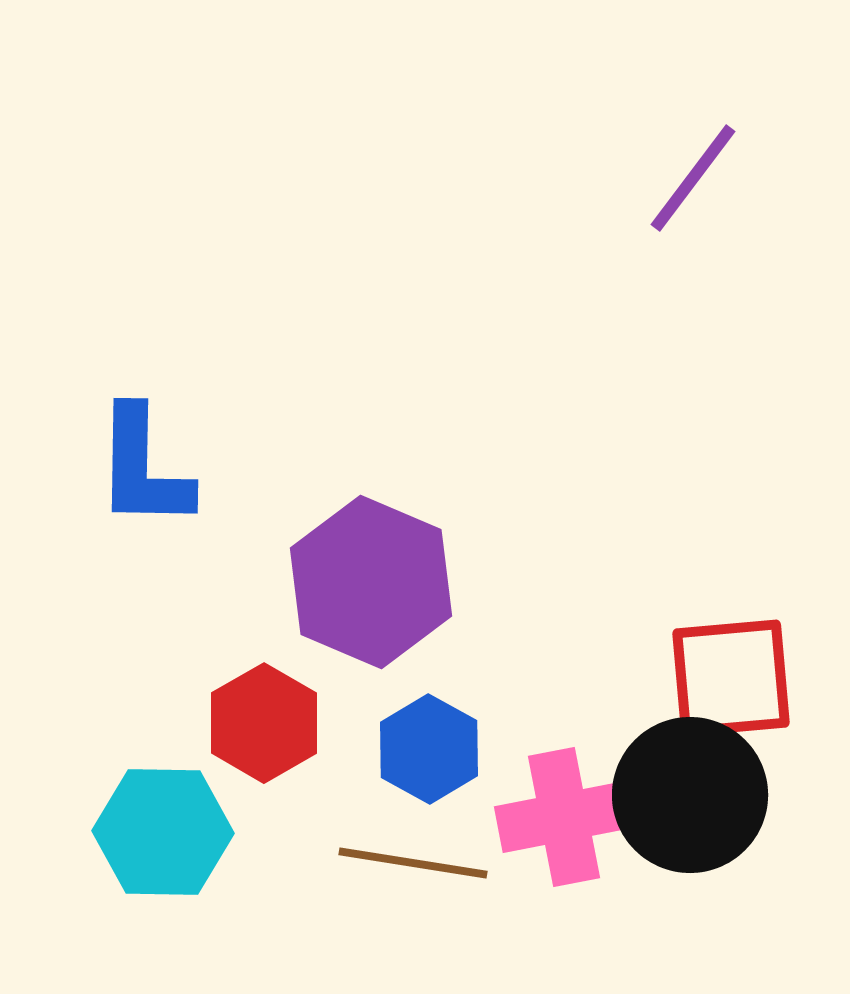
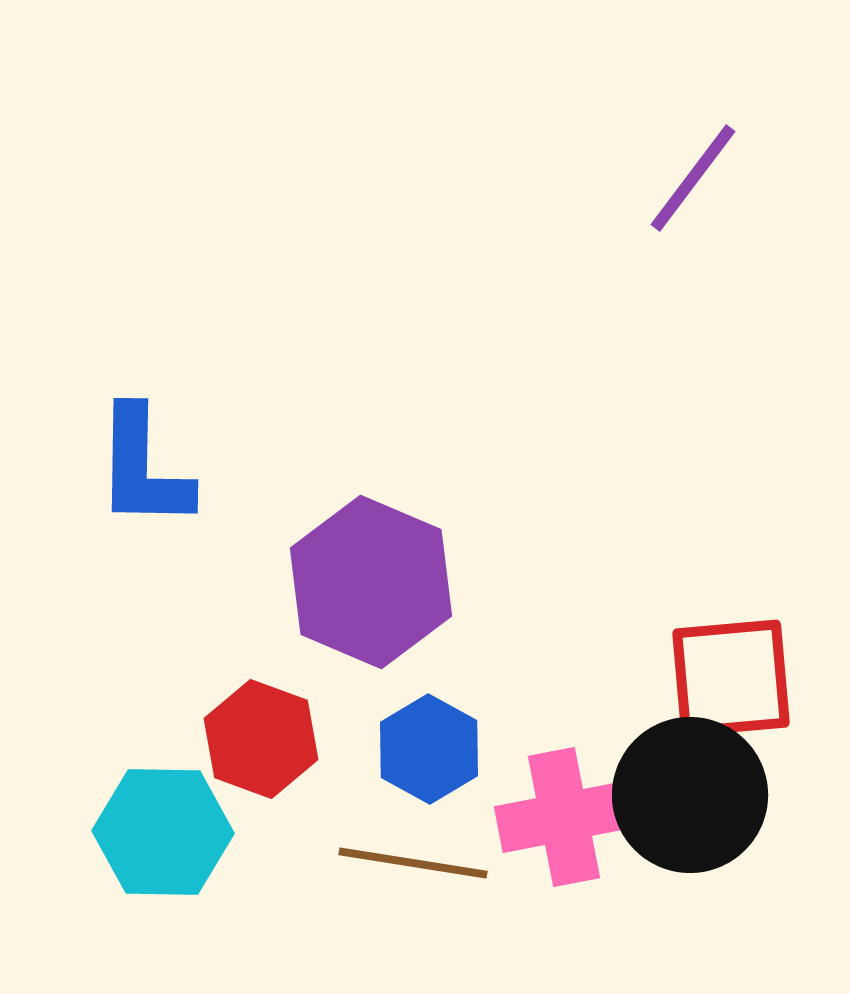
red hexagon: moved 3 px left, 16 px down; rotated 10 degrees counterclockwise
